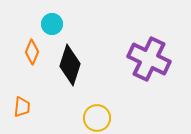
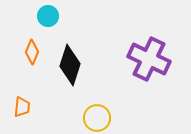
cyan circle: moved 4 px left, 8 px up
